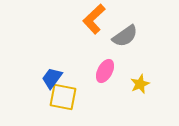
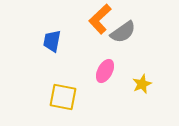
orange L-shape: moved 6 px right
gray semicircle: moved 2 px left, 4 px up
blue trapezoid: moved 37 px up; rotated 25 degrees counterclockwise
yellow star: moved 2 px right
